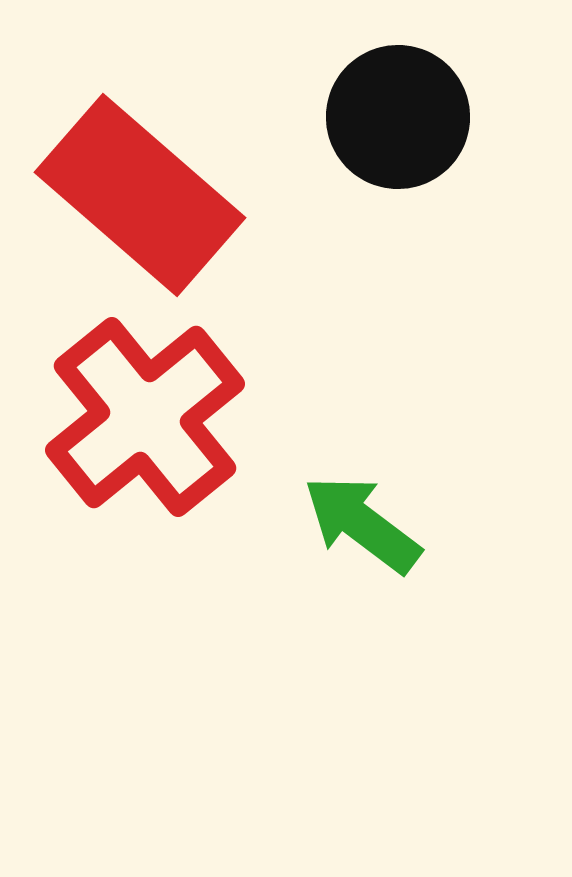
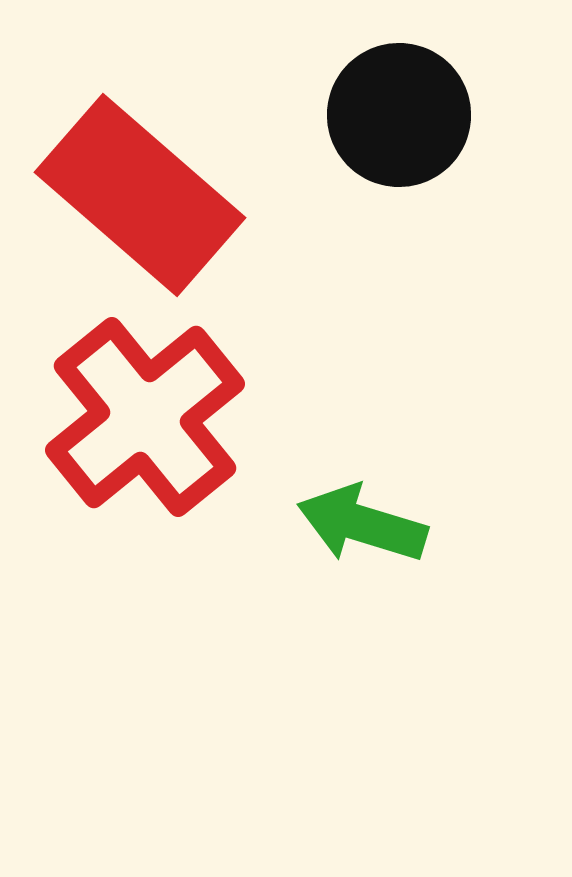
black circle: moved 1 px right, 2 px up
green arrow: rotated 20 degrees counterclockwise
